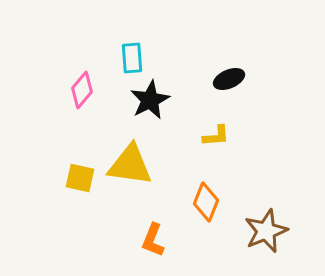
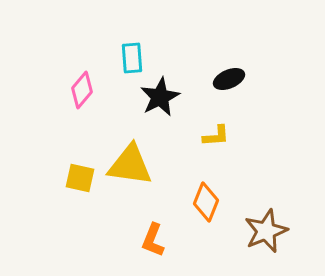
black star: moved 10 px right, 3 px up
